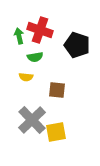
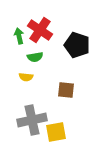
red cross: rotated 15 degrees clockwise
brown square: moved 9 px right
gray cross: rotated 32 degrees clockwise
